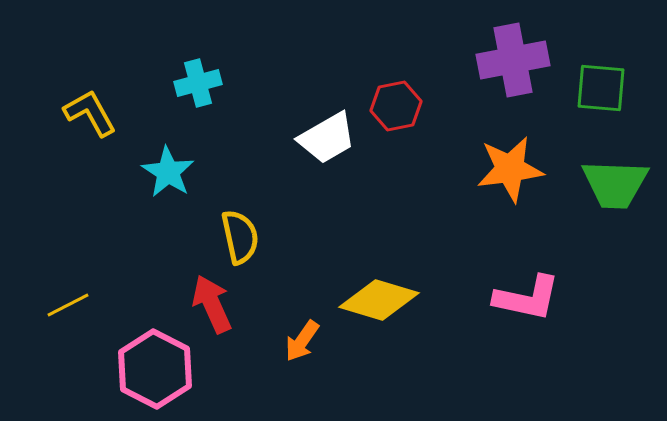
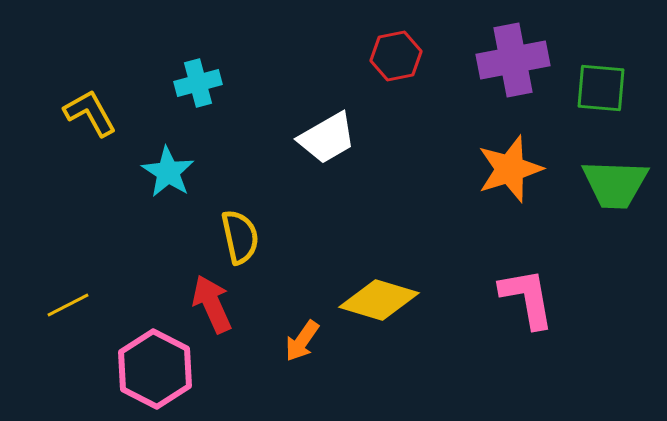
red hexagon: moved 50 px up
orange star: rotated 10 degrees counterclockwise
pink L-shape: rotated 112 degrees counterclockwise
